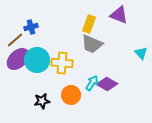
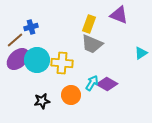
cyan triangle: rotated 40 degrees clockwise
